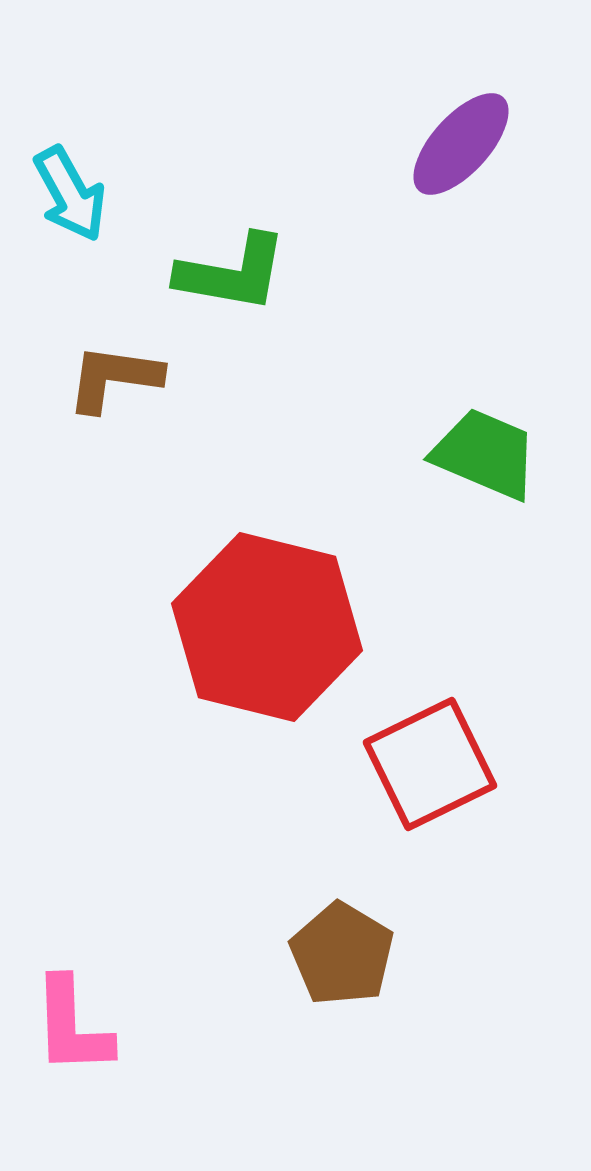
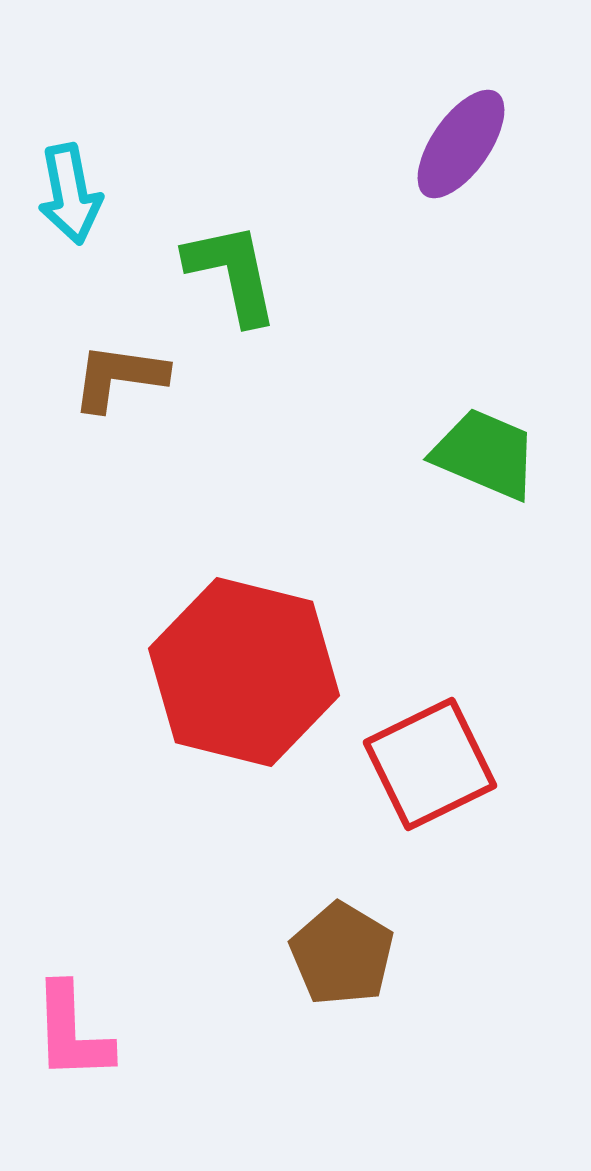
purple ellipse: rotated 7 degrees counterclockwise
cyan arrow: rotated 18 degrees clockwise
green L-shape: rotated 112 degrees counterclockwise
brown L-shape: moved 5 px right, 1 px up
red hexagon: moved 23 px left, 45 px down
pink L-shape: moved 6 px down
